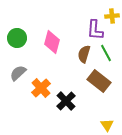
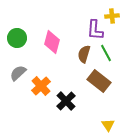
orange cross: moved 2 px up
yellow triangle: moved 1 px right
